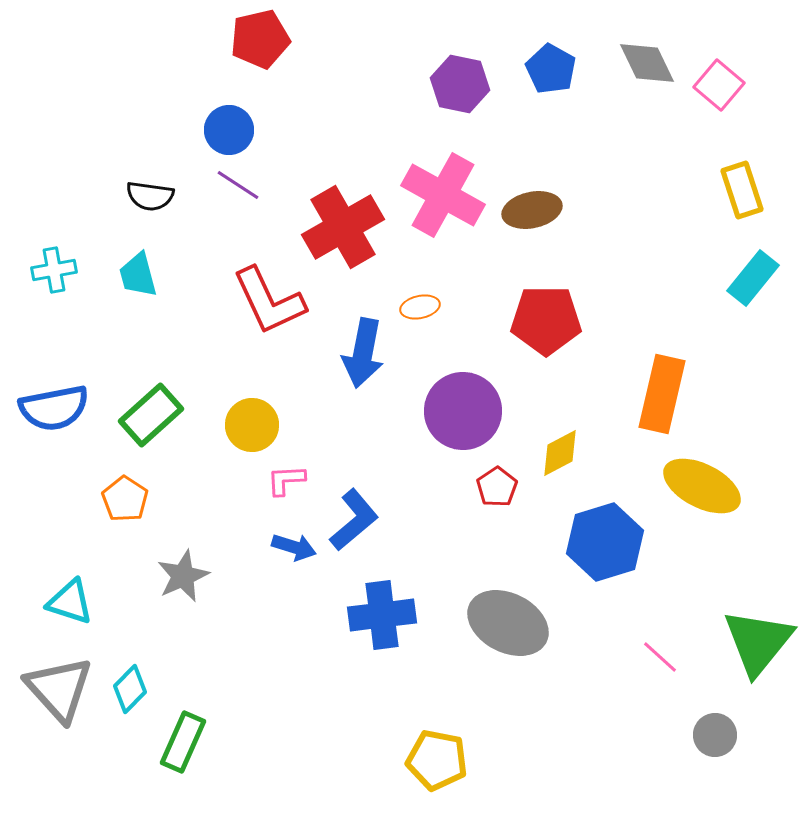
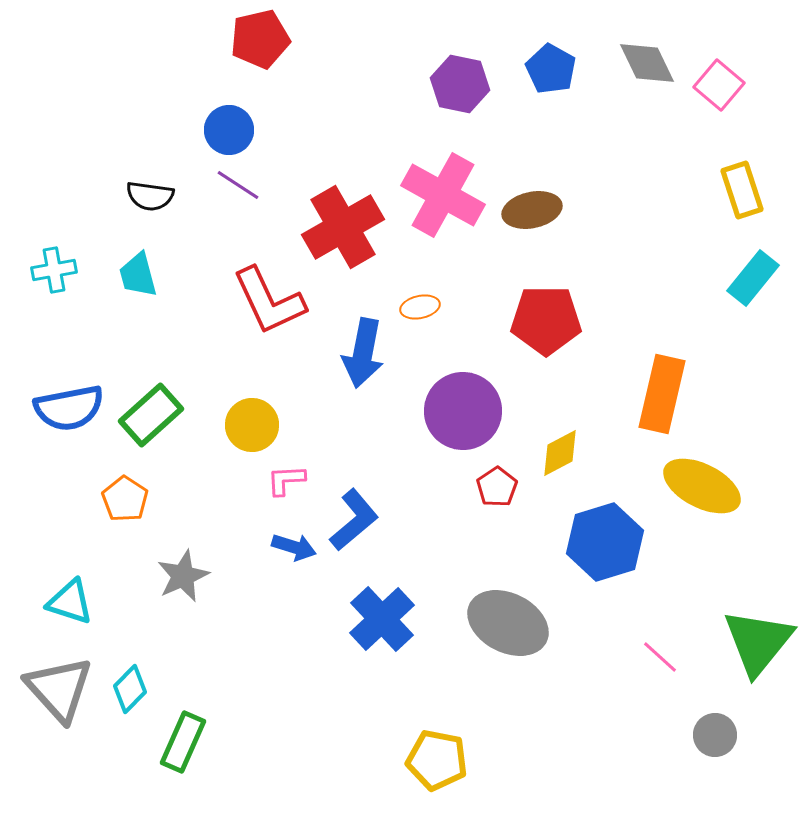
blue semicircle at (54, 408): moved 15 px right
blue cross at (382, 615): moved 4 px down; rotated 36 degrees counterclockwise
